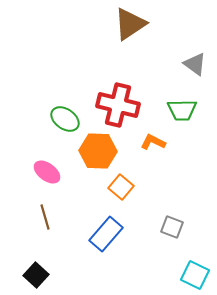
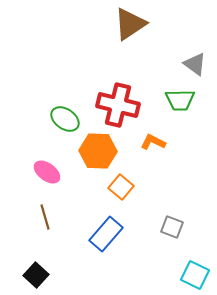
green trapezoid: moved 2 px left, 10 px up
